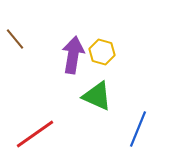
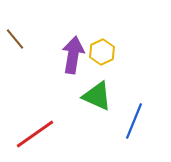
yellow hexagon: rotated 20 degrees clockwise
blue line: moved 4 px left, 8 px up
